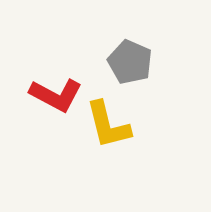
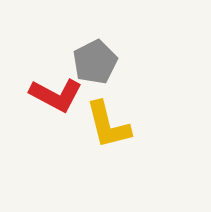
gray pentagon: moved 35 px left; rotated 21 degrees clockwise
